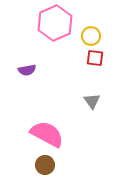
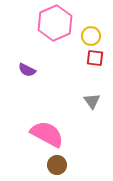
purple semicircle: rotated 36 degrees clockwise
brown circle: moved 12 px right
